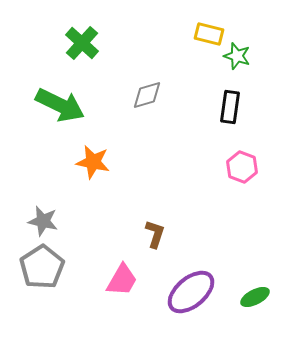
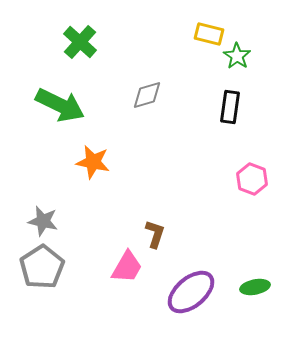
green cross: moved 2 px left, 1 px up
green star: rotated 16 degrees clockwise
pink hexagon: moved 10 px right, 12 px down
pink trapezoid: moved 5 px right, 13 px up
green ellipse: moved 10 px up; rotated 16 degrees clockwise
